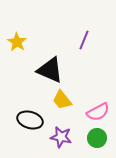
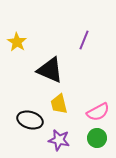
yellow trapezoid: moved 3 px left, 4 px down; rotated 25 degrees clockwise
purple star: moved 2 px left, 3 px down
